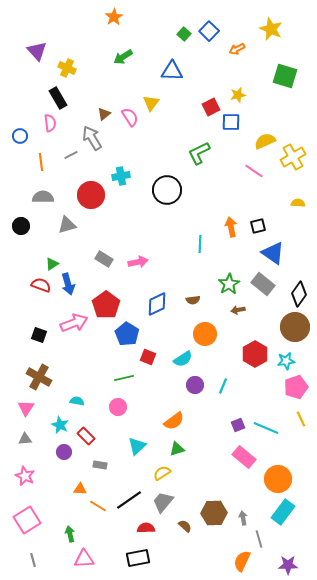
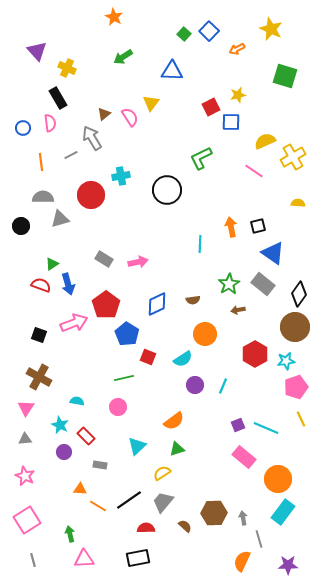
orange star at (114, 17): rotated 12 degrees counterclockwise
blue circle at (20, 136): moved 3 px right, 8 px up
green L-shape at (199, 153): moved 2 px right, 5 px down
gray triangle at (67, 225): moved 7 px left, 6 px up
